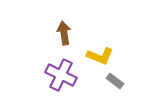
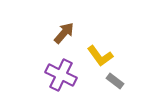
brown arrow: rotated 50 degrees clockwise
yellow L-shape: rotated 32 degrees clockwise
